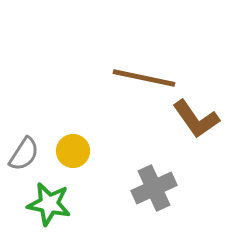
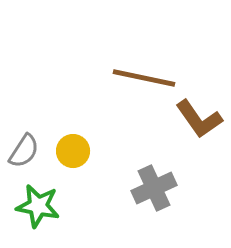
brown L-shape: moved 3 px right
gray semicircle: moved 3 px up
green star: moved 11 px left, 2 px down
